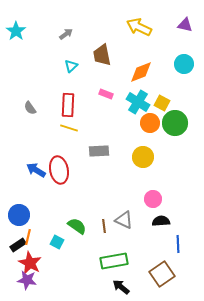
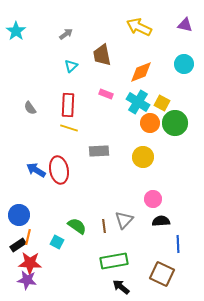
gray triangle: rotated 48 degrees clockwise
red star: rotated 25 degrees counterclockwise
brown square: rotated 30 degrees counterclockwise
